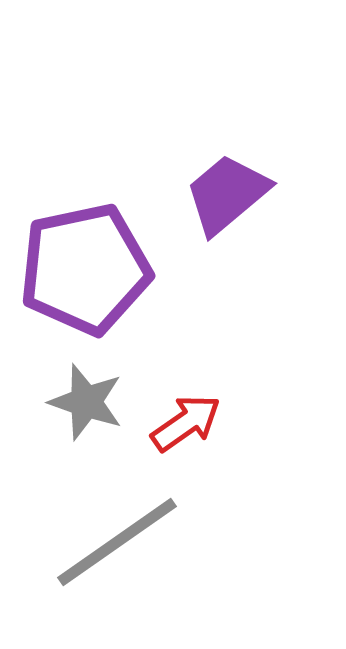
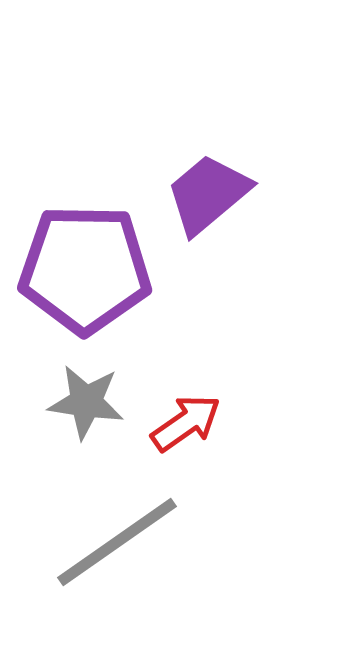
purple trapezoid: moved 19 px left
purple pentagon: rotated 13 degrees clockwise
gray star: rotated 10 degrees counterclockwise
